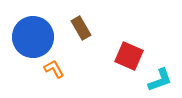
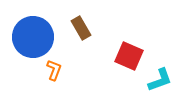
orange L-shape: moved 1 px down; rotated 50 degrees clockwise
